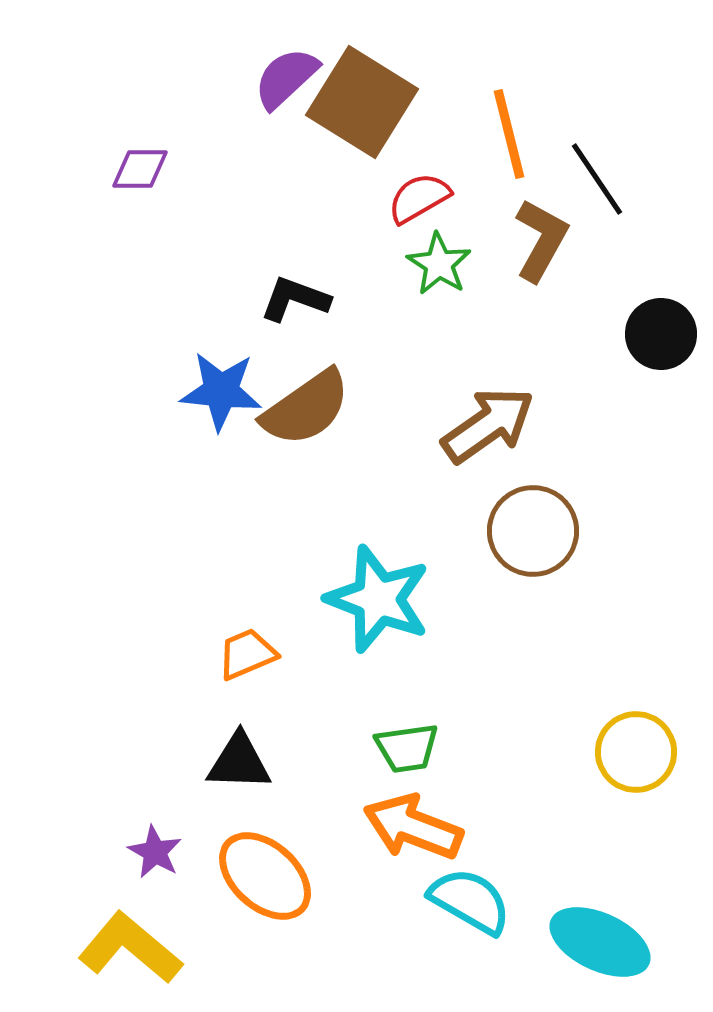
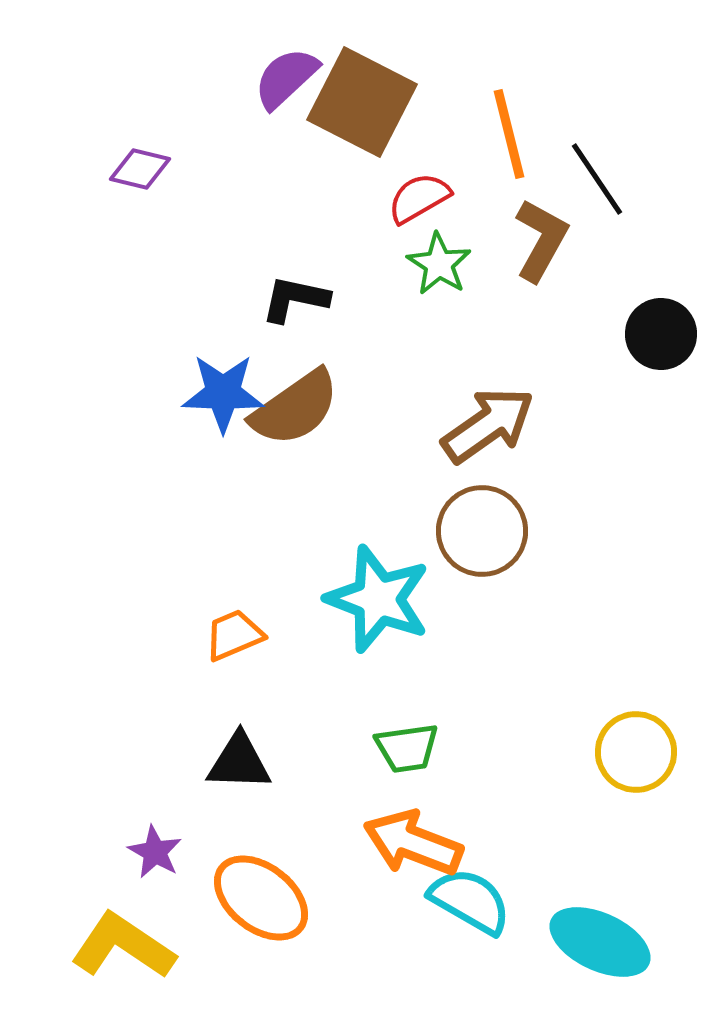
brown square: rotated 5 degrees counterclockwise
purple diamond: rotated 14 degrees clockwise
black L-shape: rotated 8 degrees counterclockwise
blue star: moved 2 px right, 2 px down; rotated 4 degrees counterclockwise
brown semicircle: moved 11 px left
brown circle: moved 51 px left
orange trapezoid: moved 13 px left, 19 px up
orange arrow: moved 16 px down
orange ellipse: moved 4 px left, 22 px down; rotated 4 degrees counterclockwise
yellow L-shape: moved 7 px left, 2 px up; rotated 6 degrees counterclockwise
